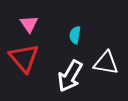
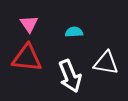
cyan semicircle: moved 1 px left, 3 px up; rotated 78 degrees clockwise
red triangle: moved 3 px right; rotated 44 degrees counterclockwise
white arrow: rotated 52 degrees counterclockwise
